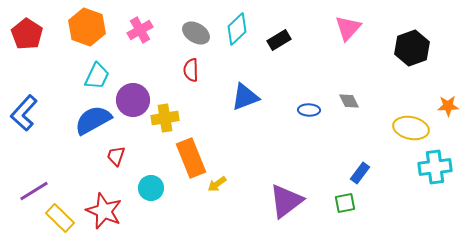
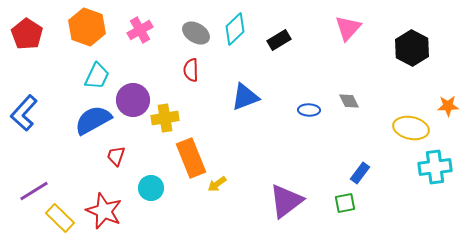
cyan diamond: moved 2 px left
black hexagon: rotated 12 degrees counterclockwise
